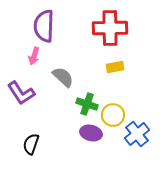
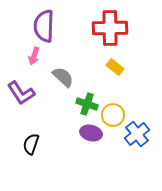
yellow rectangle: rotated 48 degrees clockwise
